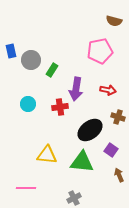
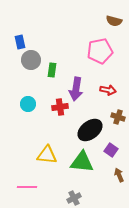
blue rectangle: moved 9 px right, 9 px up
green rectangle: rotated 24 degrees counterclockwise
pink line: moved 1 px right, 1 px up
